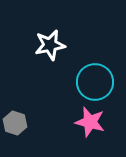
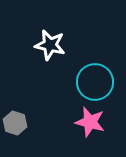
white star: rotated 24 degrees clockwise
